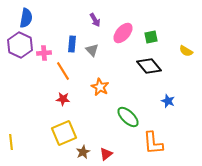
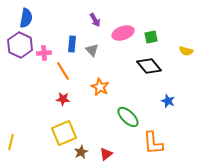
pink ellipse: rotated 30 degrees clockwise
yellow semicircle: rotated 16 degrees counterclockwise
yellow line: rotated 21 degrees clockwise
brown star: moved 2 px left
